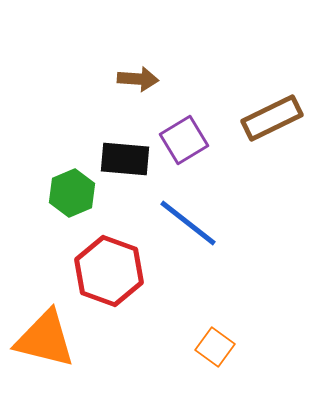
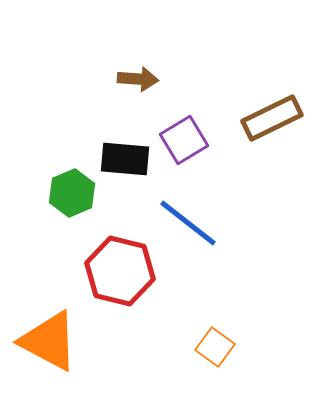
red hexagon: moved 11 px right; rotated 6 degrees counterclockwise
orange triangle: moved 4 px right, 2 px down; rotated 14 degrees clockwise
